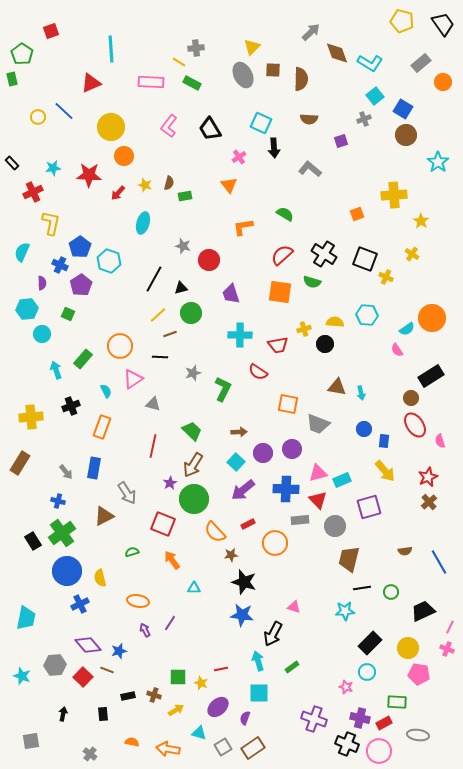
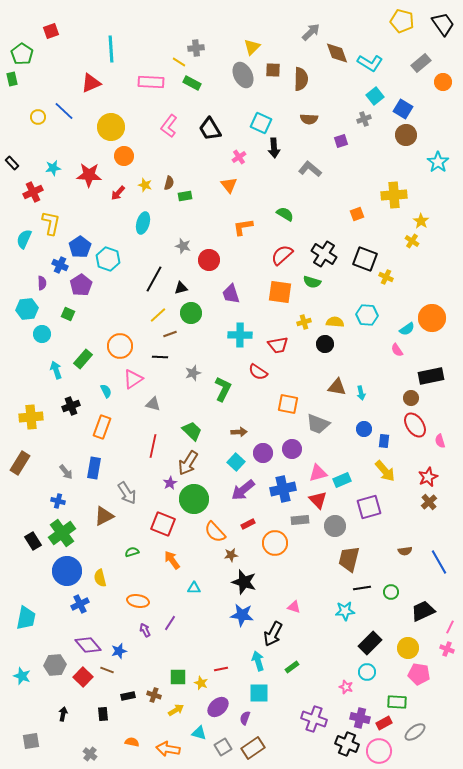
cyan semicircle at (22, 252): moved 2 px right, 13 px up
yellow cross at (412, 254): moved 13 px up
cyan hexagon at (109, 261): moved 1 px left, 2 px up
yellow cross at (304, 329): moved 7 px up
black rectangle at (431, 376): rotated 20 degrees clockwise
brown arrow at (193, 465): moved 5 px left, 2 px up
blue cross at (286, 489): moved 3 px left; rotated 15 degrees counterclockwise
gray ellipse at (418, 735): moved 3 px left, 3 px up; rotated 45 degrees counterclockwise
